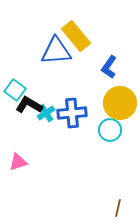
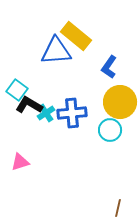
yellow rectangle: rotated 12 degrees counterclockwise
cyan square: moved 2 px right
yellow circle: moved 1 px up
pink triangle: moved 2 px right
